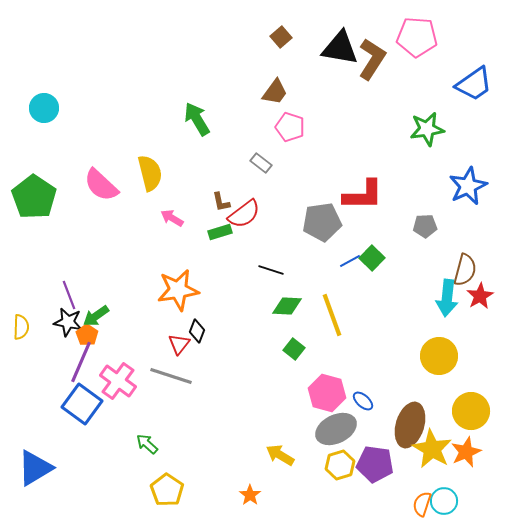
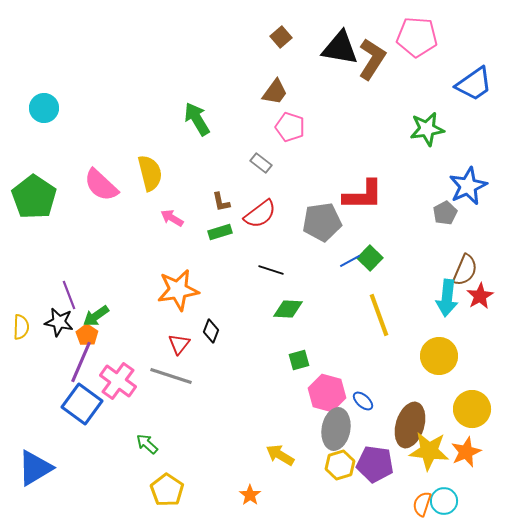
red semicircle at (244, 214): moved 16 px right
gray pentagon at (425, 226): moved 20 px right, 13 px up; rotated 25 degrees counterclockwise
green square at (372, 258): moved 2 px left
brown semicircle at (465, 270): rotated 8 degrees clockwise
green diamond at (287, 306): moved 1 px right, 3 px down
yellow line at (332, 315): moved 47 px right
black star at (68, 322): moved 9 px left
black diamond at (197, 331): moved 14 px right
green square at (294, 349): moved 5 px right, 11 px down; rotated 35 degrees clockwise
yellow circle at (471, 411): moved 1 px right, 2 px up
gray ellipse at (336, 429): rotated 54 degrees counterclockwise
yellow star at (432, 449): moved 3 px left, 2 px down; rotated 24 degrees counterclockwise
